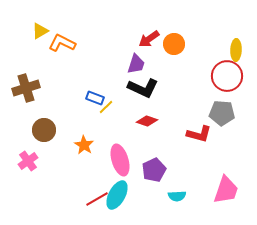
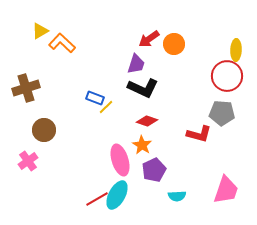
orange L-shape: rotated 16 degrees clockwise
orange star: moved 58 px right
